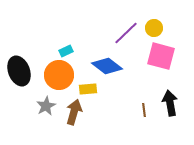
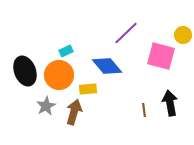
yellow circle: moved 29 px right, 7 px down
blue diamond: rotated 12 degrees clockwise
black ellipse: moved 6 px right
